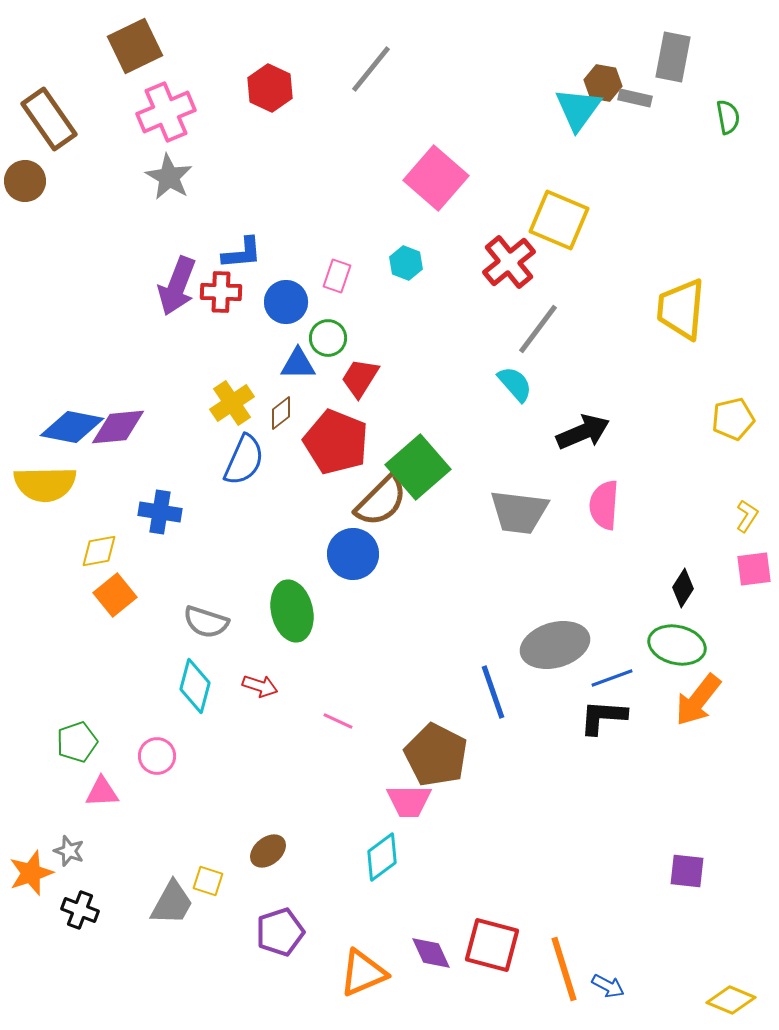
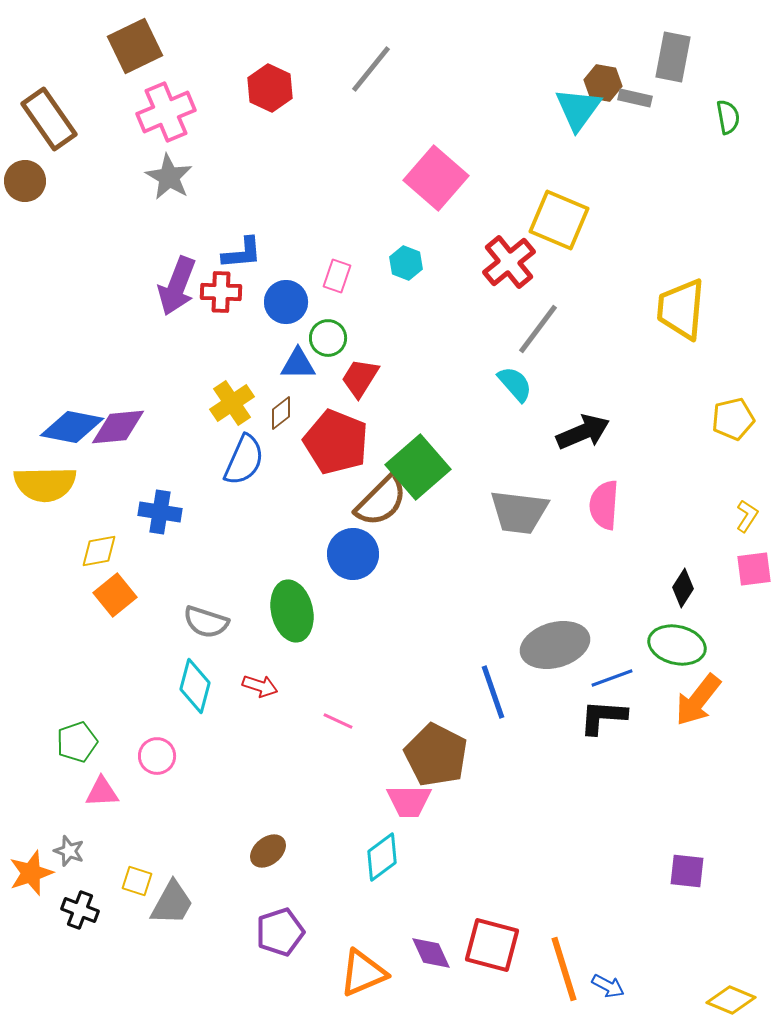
yellow square at (208, 881): moved 71 px left
